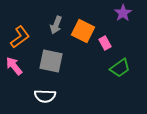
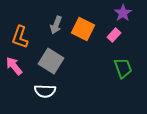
orange square: moved 2 px up
orange L-shape: rotated 145 degrees clockwise
pink rectangle: moved 9 px right, 8 px up; rotated 72 degrees clockwise
gray square: rotated 20 degrees clockwise
green trapezoid: moved 3 px right; rotated 75 degrees counterclockwise
white semicircle: moved 5 px up
